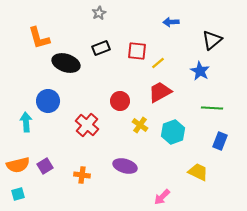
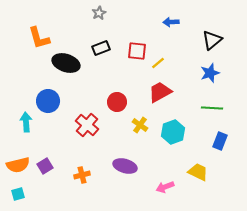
blue star: moved 10 px right, 2 px down; rotated 24 degrees clockwise
red circle: moved 3 px left, 1 px down
orange cross: rotated 21 degrees counterclockwise
pink arrow: moved 3 px right, 10 px up; rotated 24 degrees clockwise
